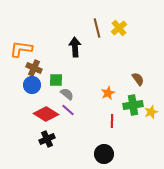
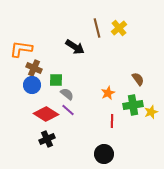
black arrow: rotated 126 degrees clockwise
